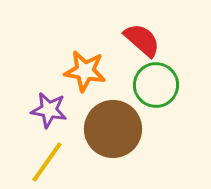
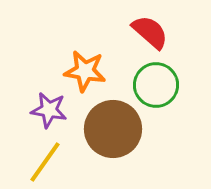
red semicircle: moved 8 px right, 8 px up
yellow line: moved 2 px left
